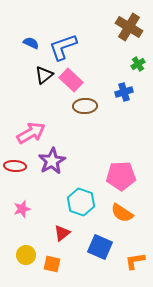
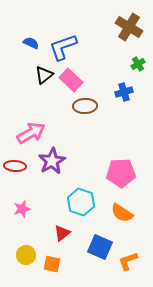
pink pentagon: moved 3 px up
orange L-shape: moved 7 px left; rotated 10 degrees counterclockwise
